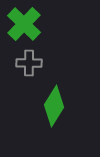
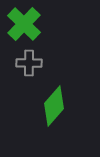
green diamond: rotated 9 degrees clockwise
